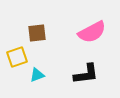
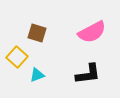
brown square: rotated 24 degrees clockwise
yellow square: rotated 30 degrees counterclockwise
black L-shape: moved 2 px right
